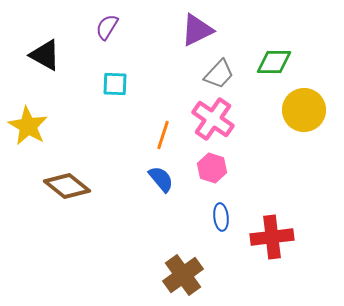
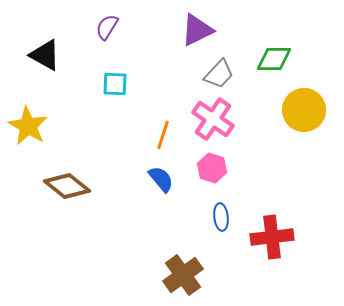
green diamond: moved 3 px up
